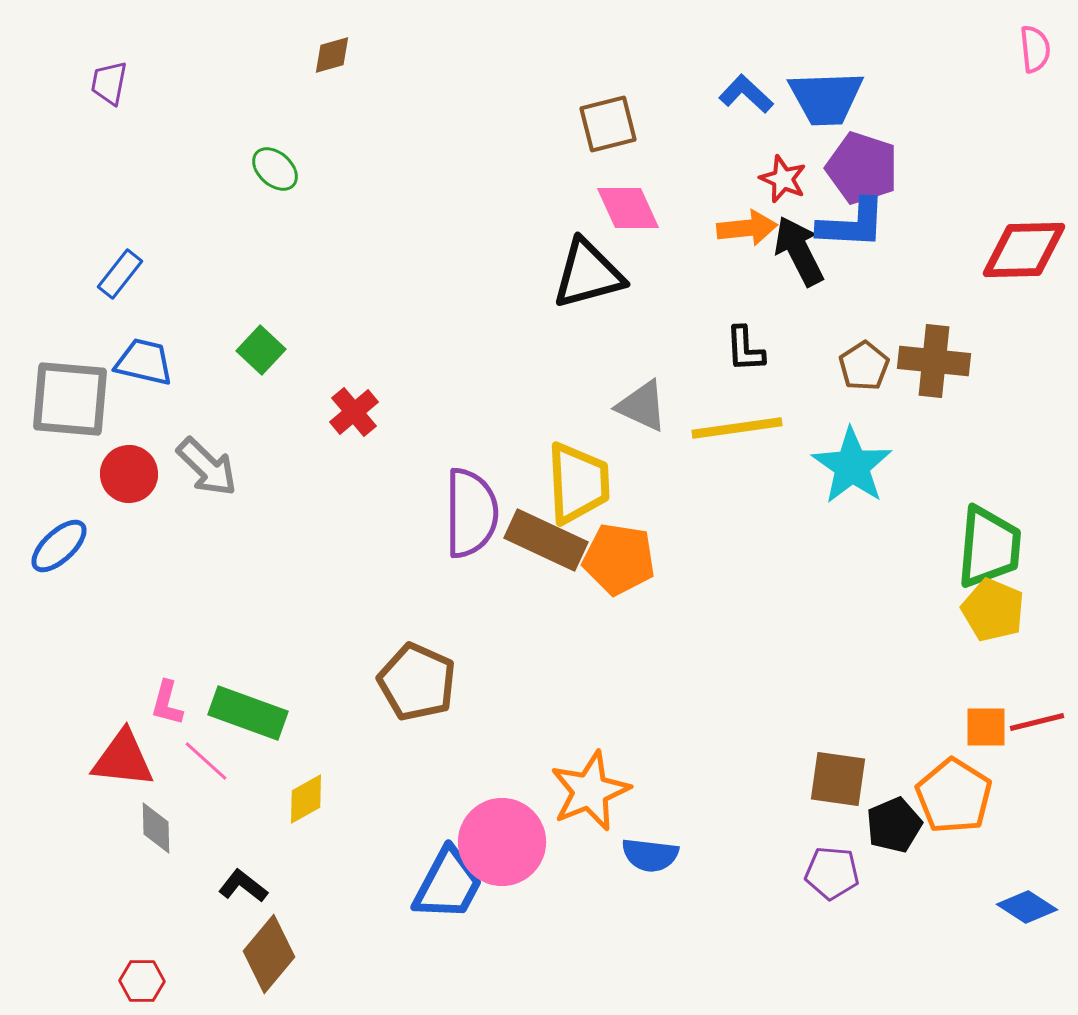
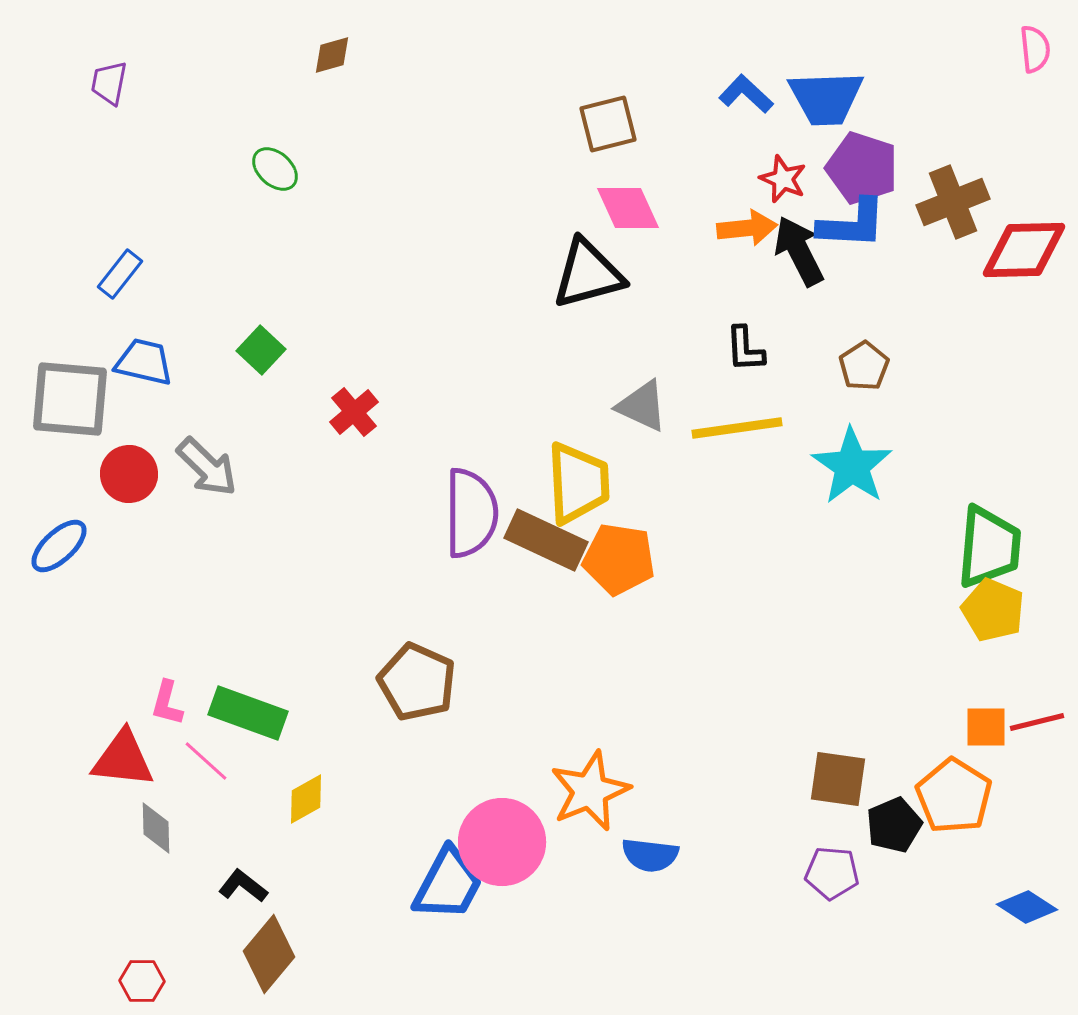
brown cross at (934, 361): moved 19 px right, 159 px up; rotated 28 degrees counterclockwise
